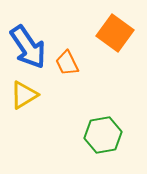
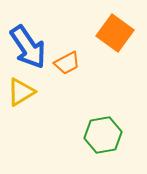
orange trapezoid: rotated 92 degrees counterclockwise
yellow triangle: moved 3 px left, 3 px up
